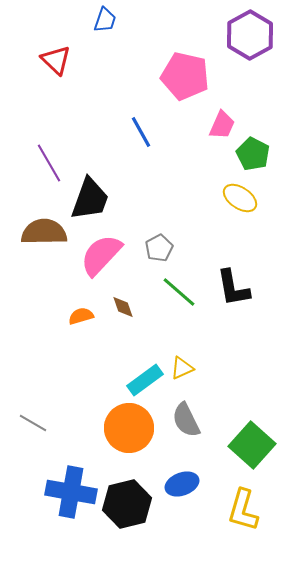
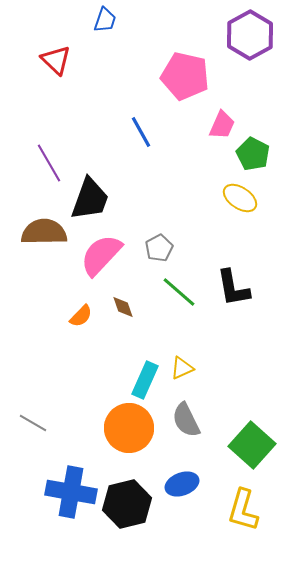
orange semicircle: rotated 150 degrees clockwise
cyan rectangle: rotated 30 degrees counterclockwise
